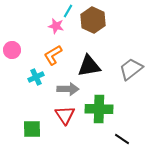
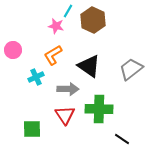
pink circle: moved 1 px right
black triangle: rotated 45 degrees clockwise
